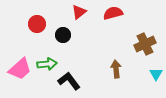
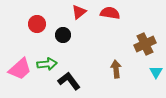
red semicircle: moved 3 px left; rotated 24 degrees clockwise
cyan triangle: moved 2 px up
